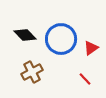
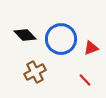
red triangle: rotated 14 degrees clockwise
brown cross: moved 3 px right
red line: moved 1 px down
